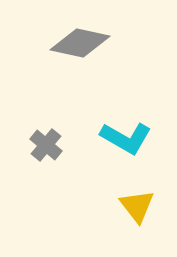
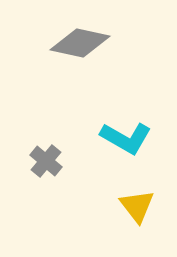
gray cross: moved 16 px down
